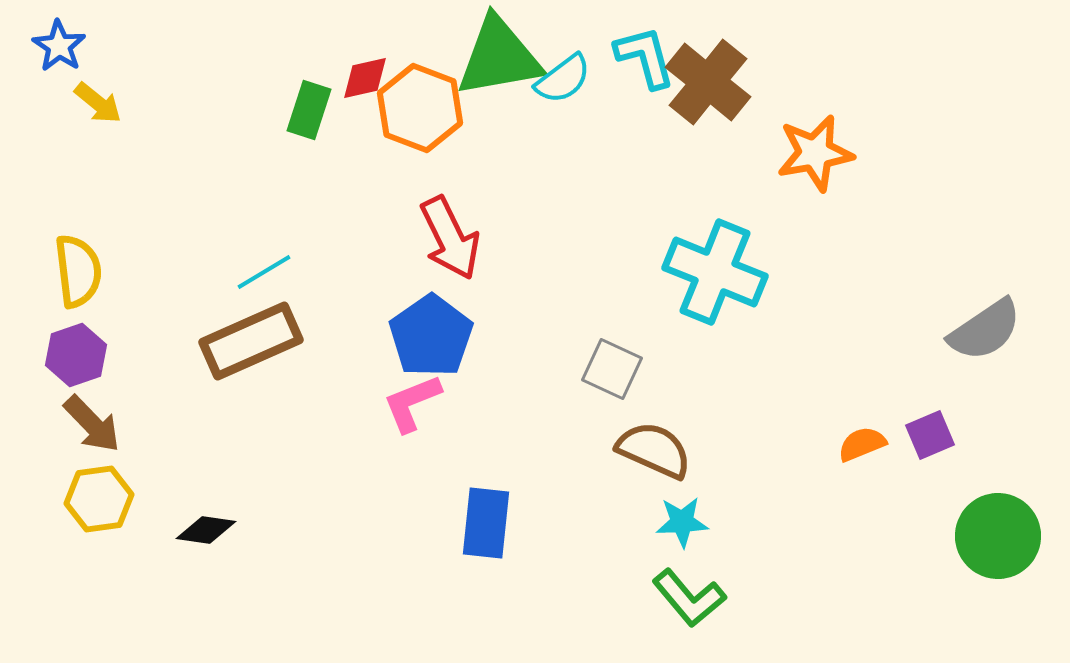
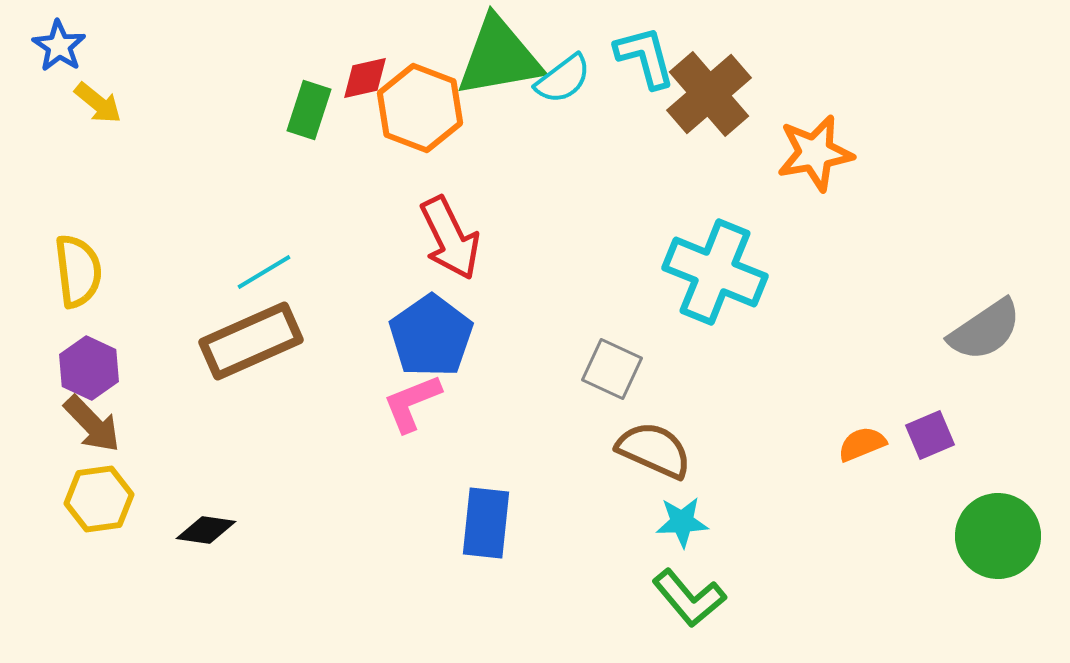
brown cross: moved 1 px right, 12 px down; rotated 10 degrees clockwise
purple hexagon: moved 13 px right, 13 px down; rotated 16 degrees counterclockwise
